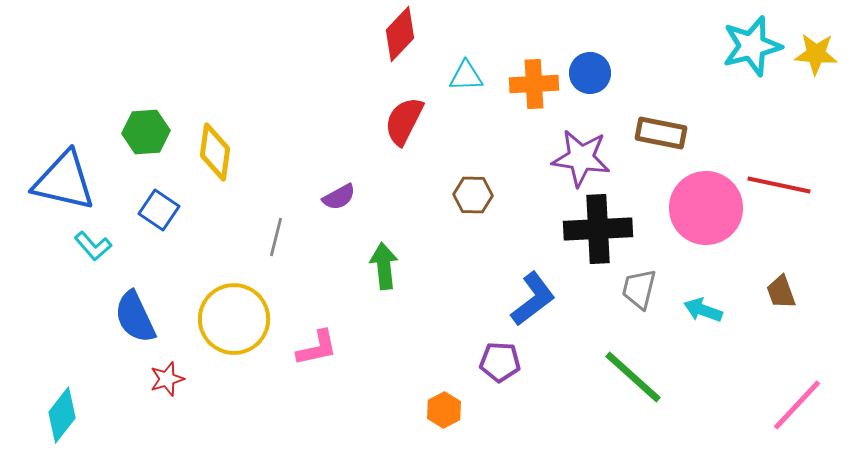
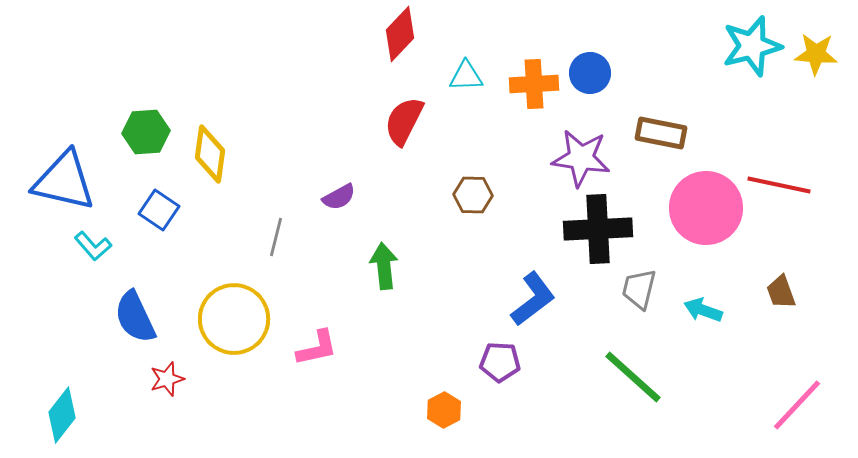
yellow diamond: moved 5 px left, 2 px down
